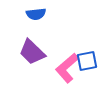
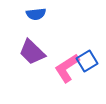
blue square: rotated 20 degrees counterclockwise
pink L-shape: rotated 8 degrees clockwise
